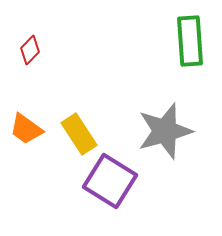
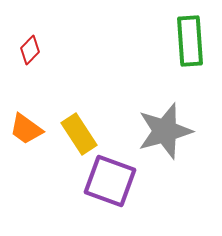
purple square: rotated 12 degrees counterclockwise
